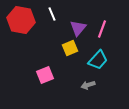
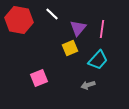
white line: rotated 24 degrees counterclockwise
red hexagon: moved 2 px left
pink line: rotated 12 degrees counterclockwise
pink square: moved 6 px left, 3 px down
